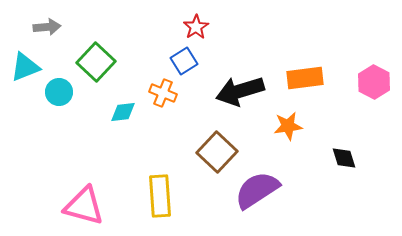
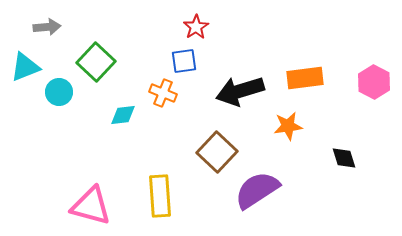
blue square: rotated 24 degrees clockwise
cyan diamond: moved 3 px down
pink triangle: moved 7 px right
